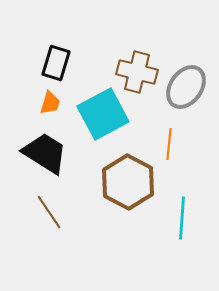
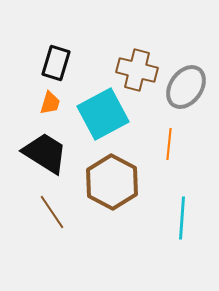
brown cross: moved 2 px up
brown hexagon: moved 16 px left
brown line: moved 3 px right
